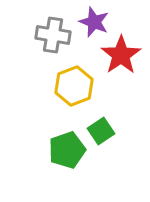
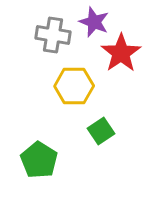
red star: moved 2 px up
yellow hexagon: rotated 21 degrees clockwise
green pentagon: moved 28 px left, 10 px down; rotated 21 degrees counterclockwise
